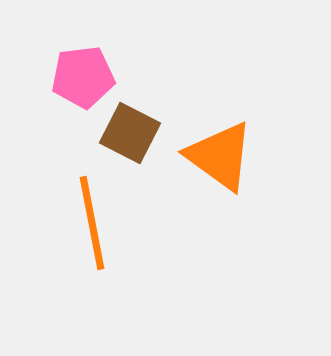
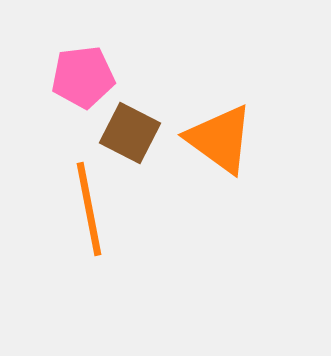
orange triangle: moved 17 px up
orange line: moved 3 px left, 14 px up
